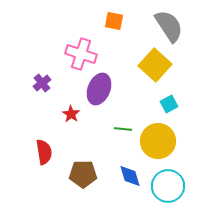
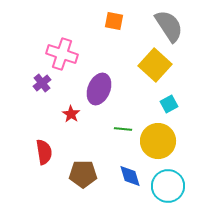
pink cross: moved 19 px left
